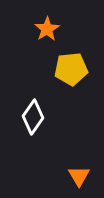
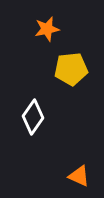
orange star: rotated 20 degrees clockwise
orange triangle: rotated 35 degrees counterclockwise
